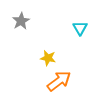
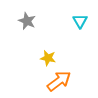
gray star: moved 6 px right; rotated 18 degrees counterclockwise
cyan triangle: moved 7 px up
